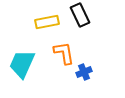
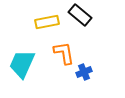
black rectangle: rotated 25 degrees counterclockwise
